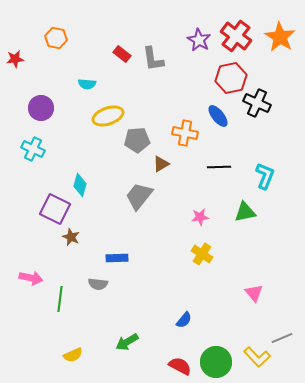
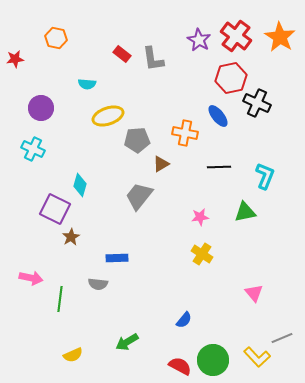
brown star: rotated 18 degrees clockwise
green circle: moved 3 px left, 2 px up
